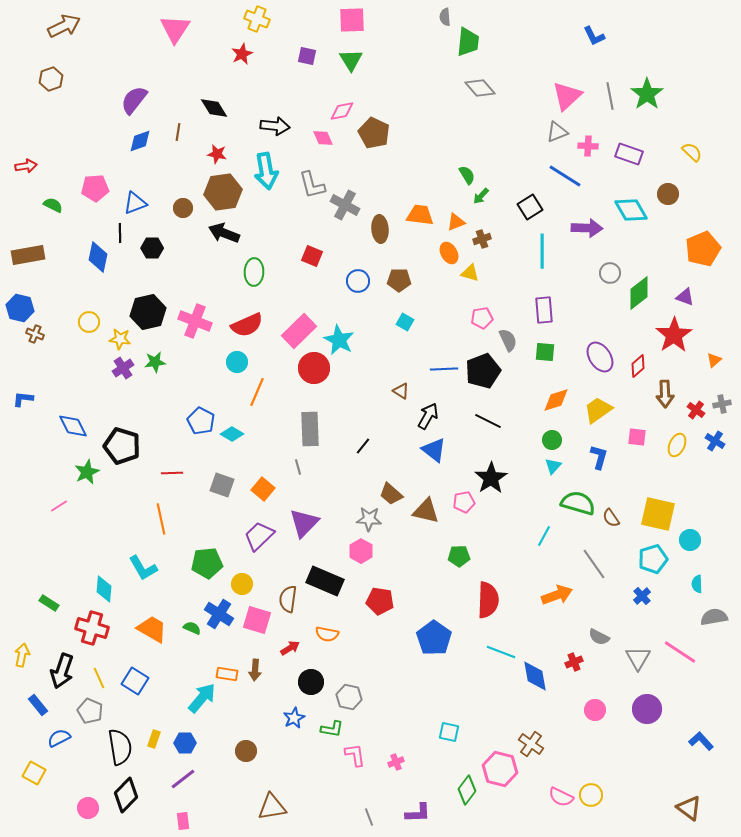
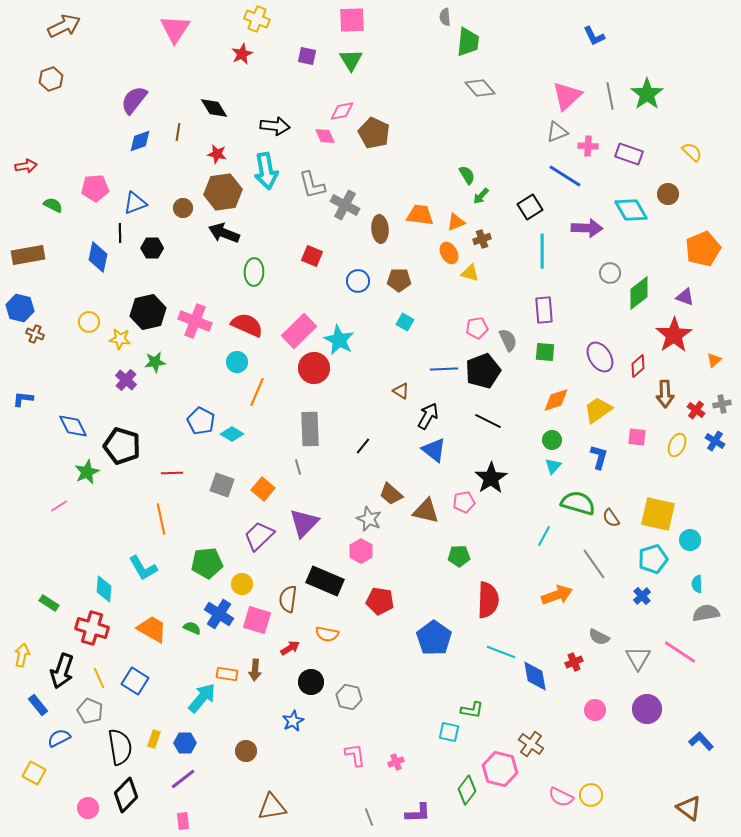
pink diamond at (323, 138): moved 2 px right, 2 px up
pink pentagon at (482, 318): moved 5 px left, 10 px down
red semicircle at (247, 325): rotated 132 degrees counterclockwise
purple cross at (123, 368): moved 3 px right, 12 px down; rotated 15 degrees counterclockwise
gray star at (369, 519): rotated 20 degrees clockwise
gray semicircle at (714, 617): moved 8 px left, 4 px up
blue star at (294, 718): moved 1 px left, 3 px down
green L-shape at (332, 729): moved 140 px right, 19 px up
